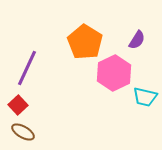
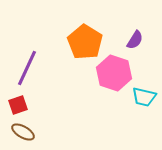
purple semicircle: moved 2 px left
pink hexagon: rotated 16 degrees counterclockwise
cyan trapezoid: moved 1 px left
red square: rotated 24 degrees clockwise
